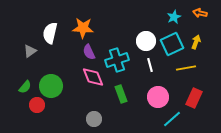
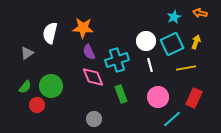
gray triangle: moved 3 px left, 2 px down
